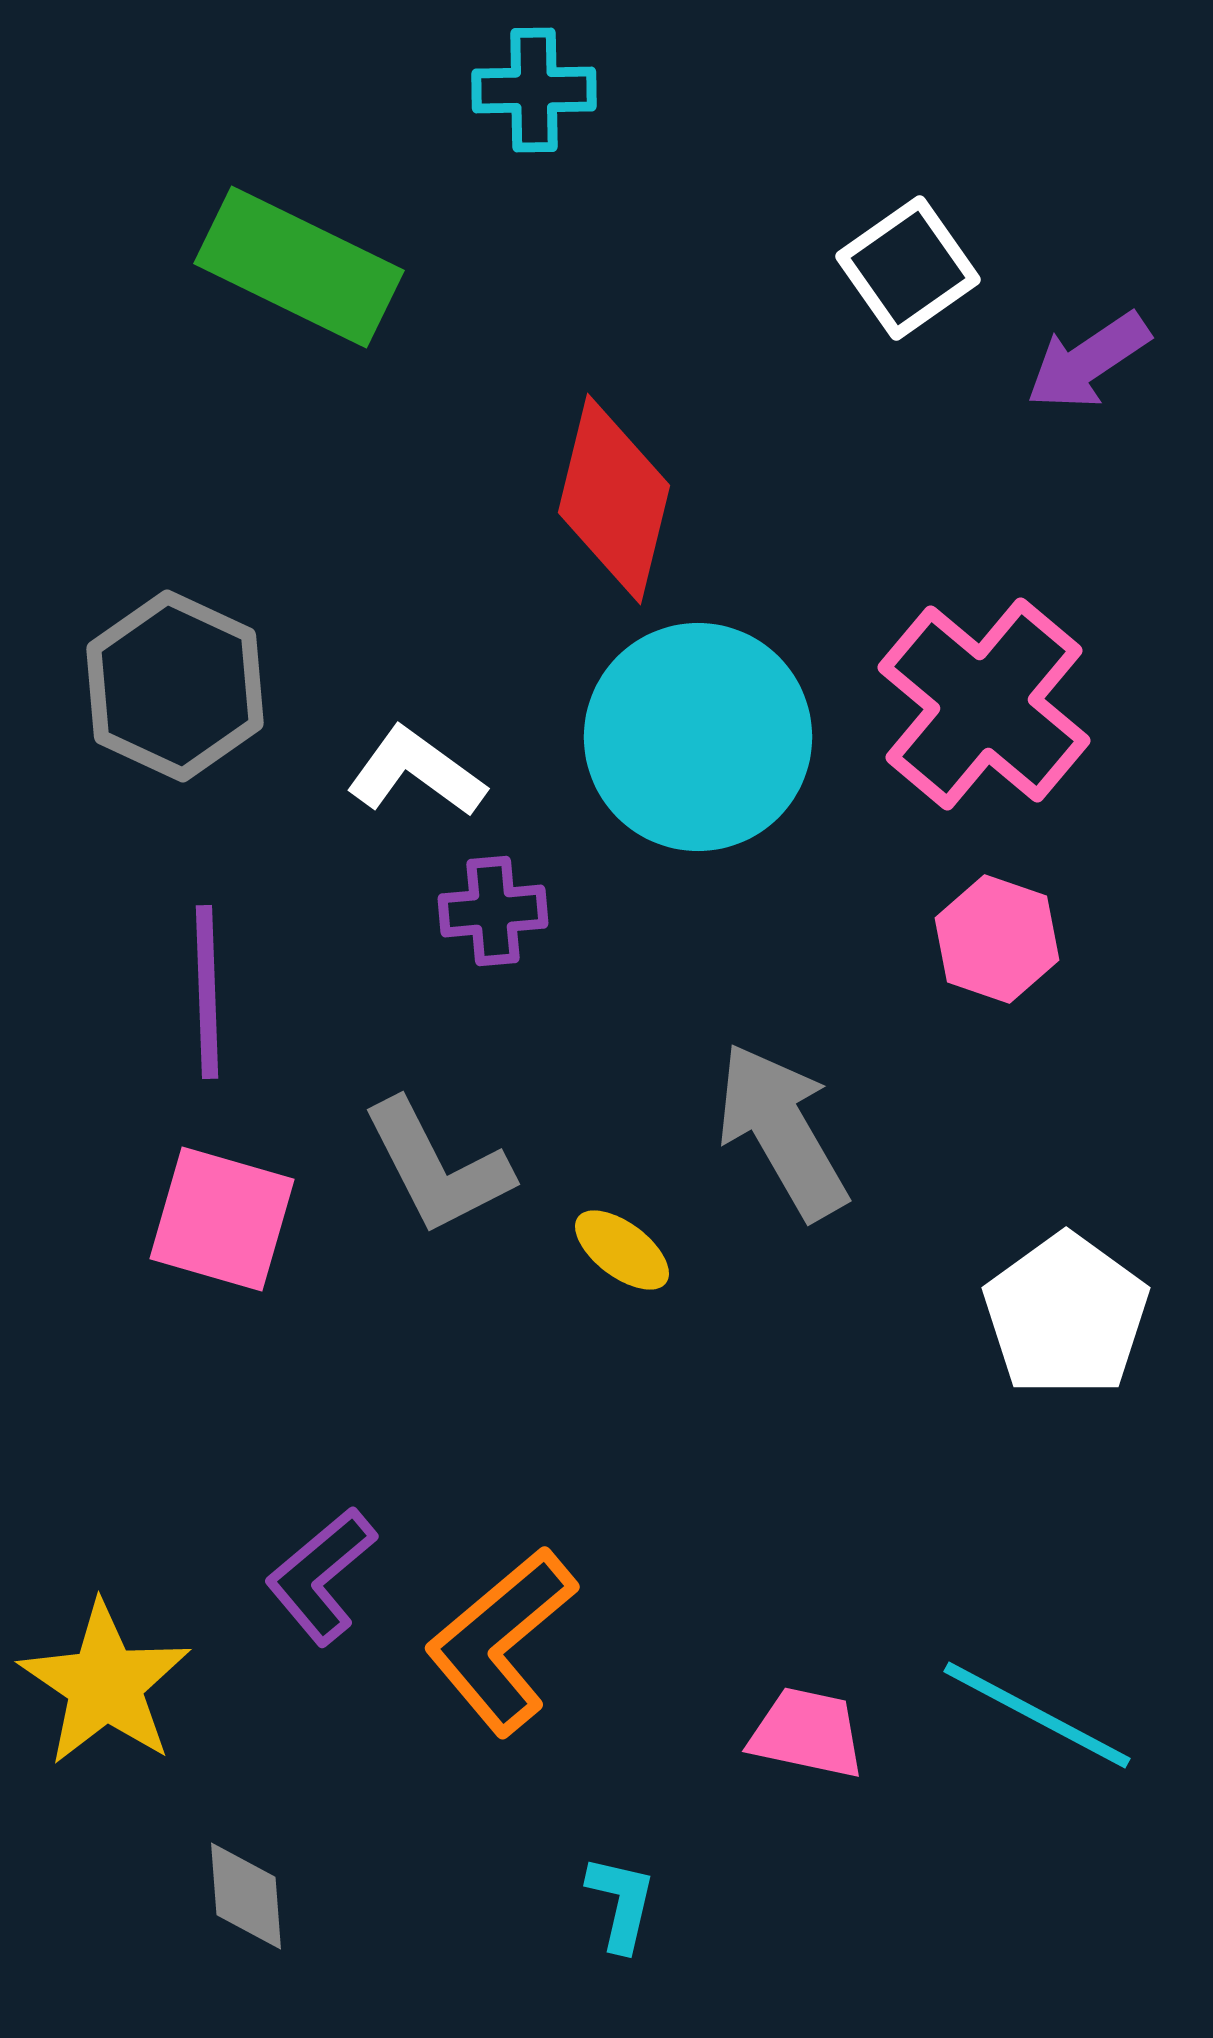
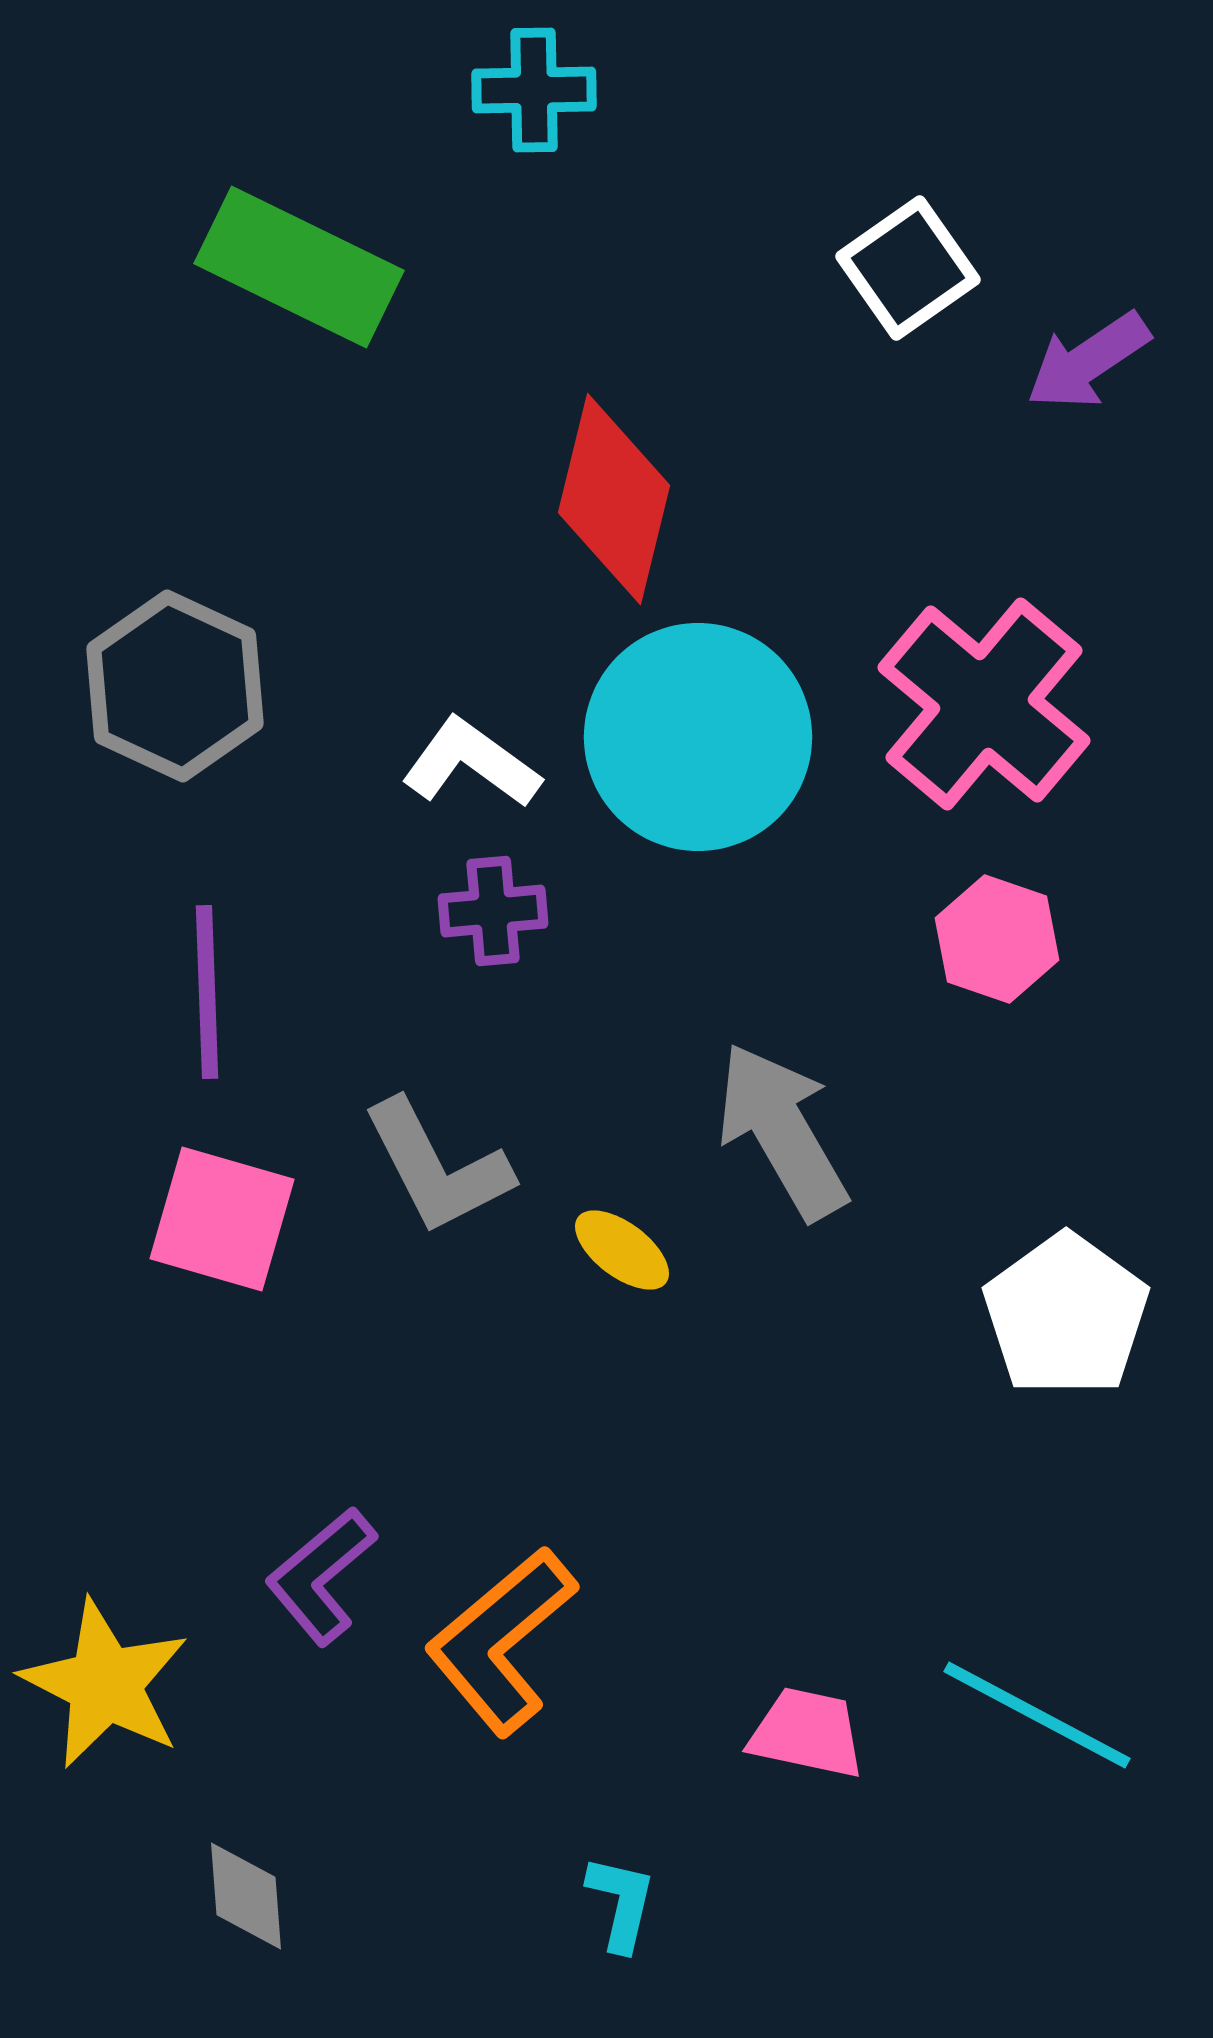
white L-shape: moved 55 px right, 9 px up
yellow star: rotated 7 degrees counterclockwise
